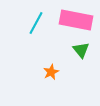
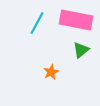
cyan line: moved 1 px right
green triangle: rotated 30 degrees clockwise
